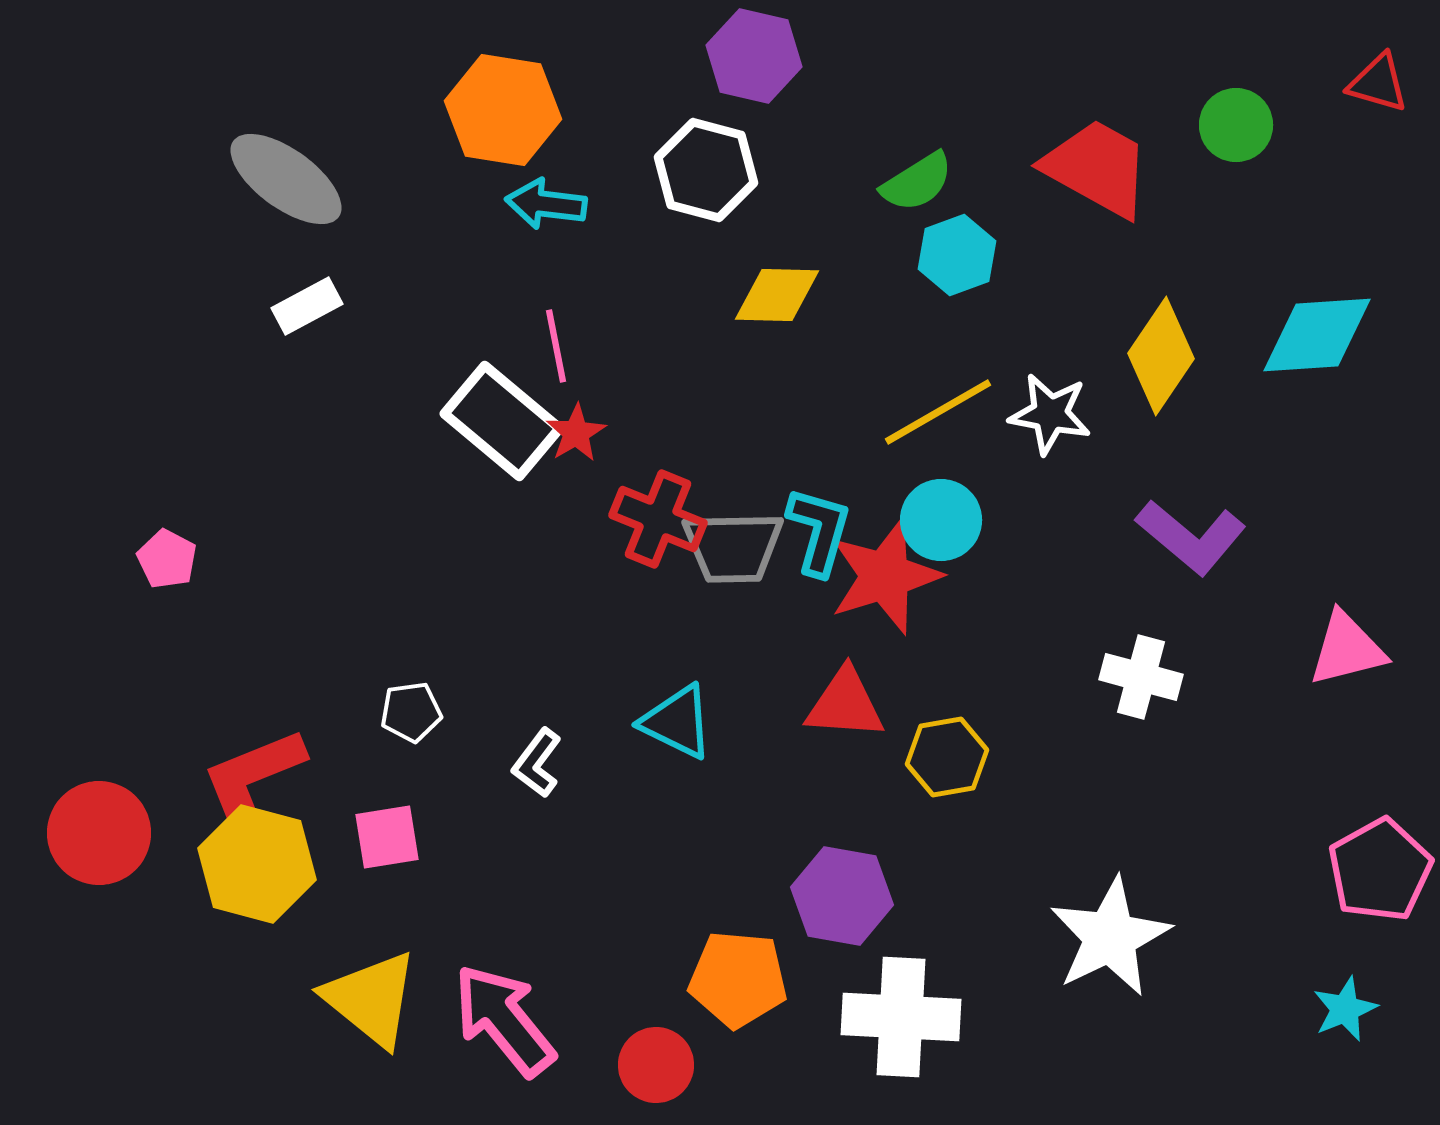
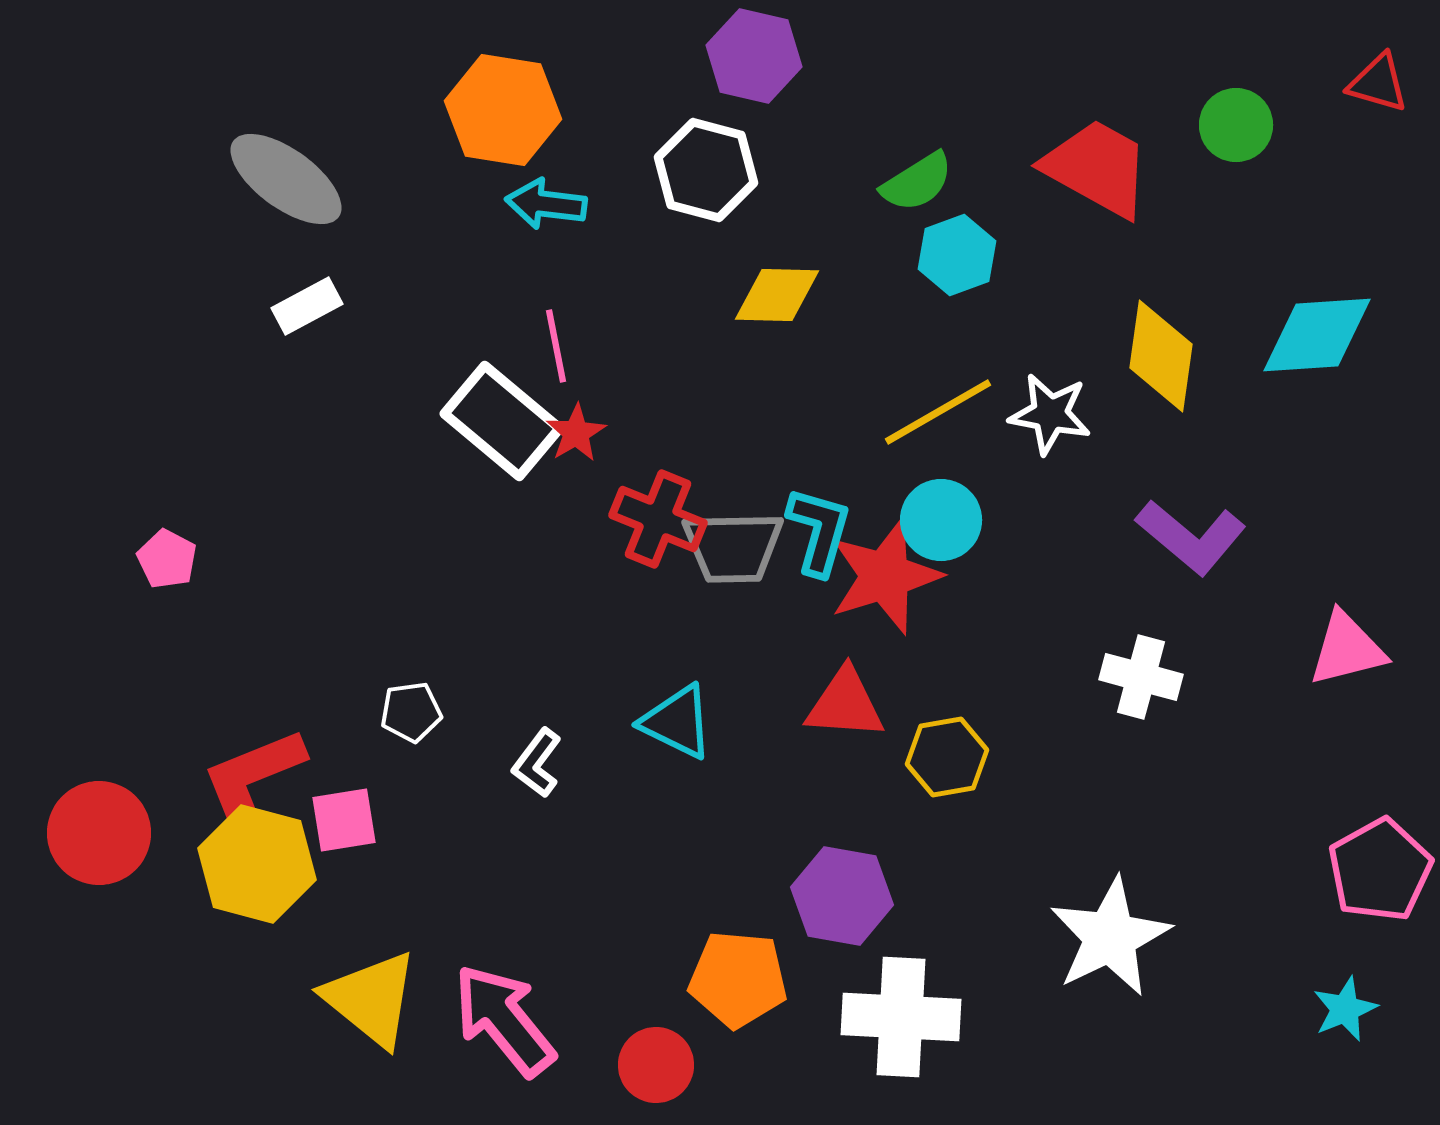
yellow diamond at (1161, 356): rotated 26 degrees counterclockwise
pink square at (387, 837): moved 43 px left, 17 px up
